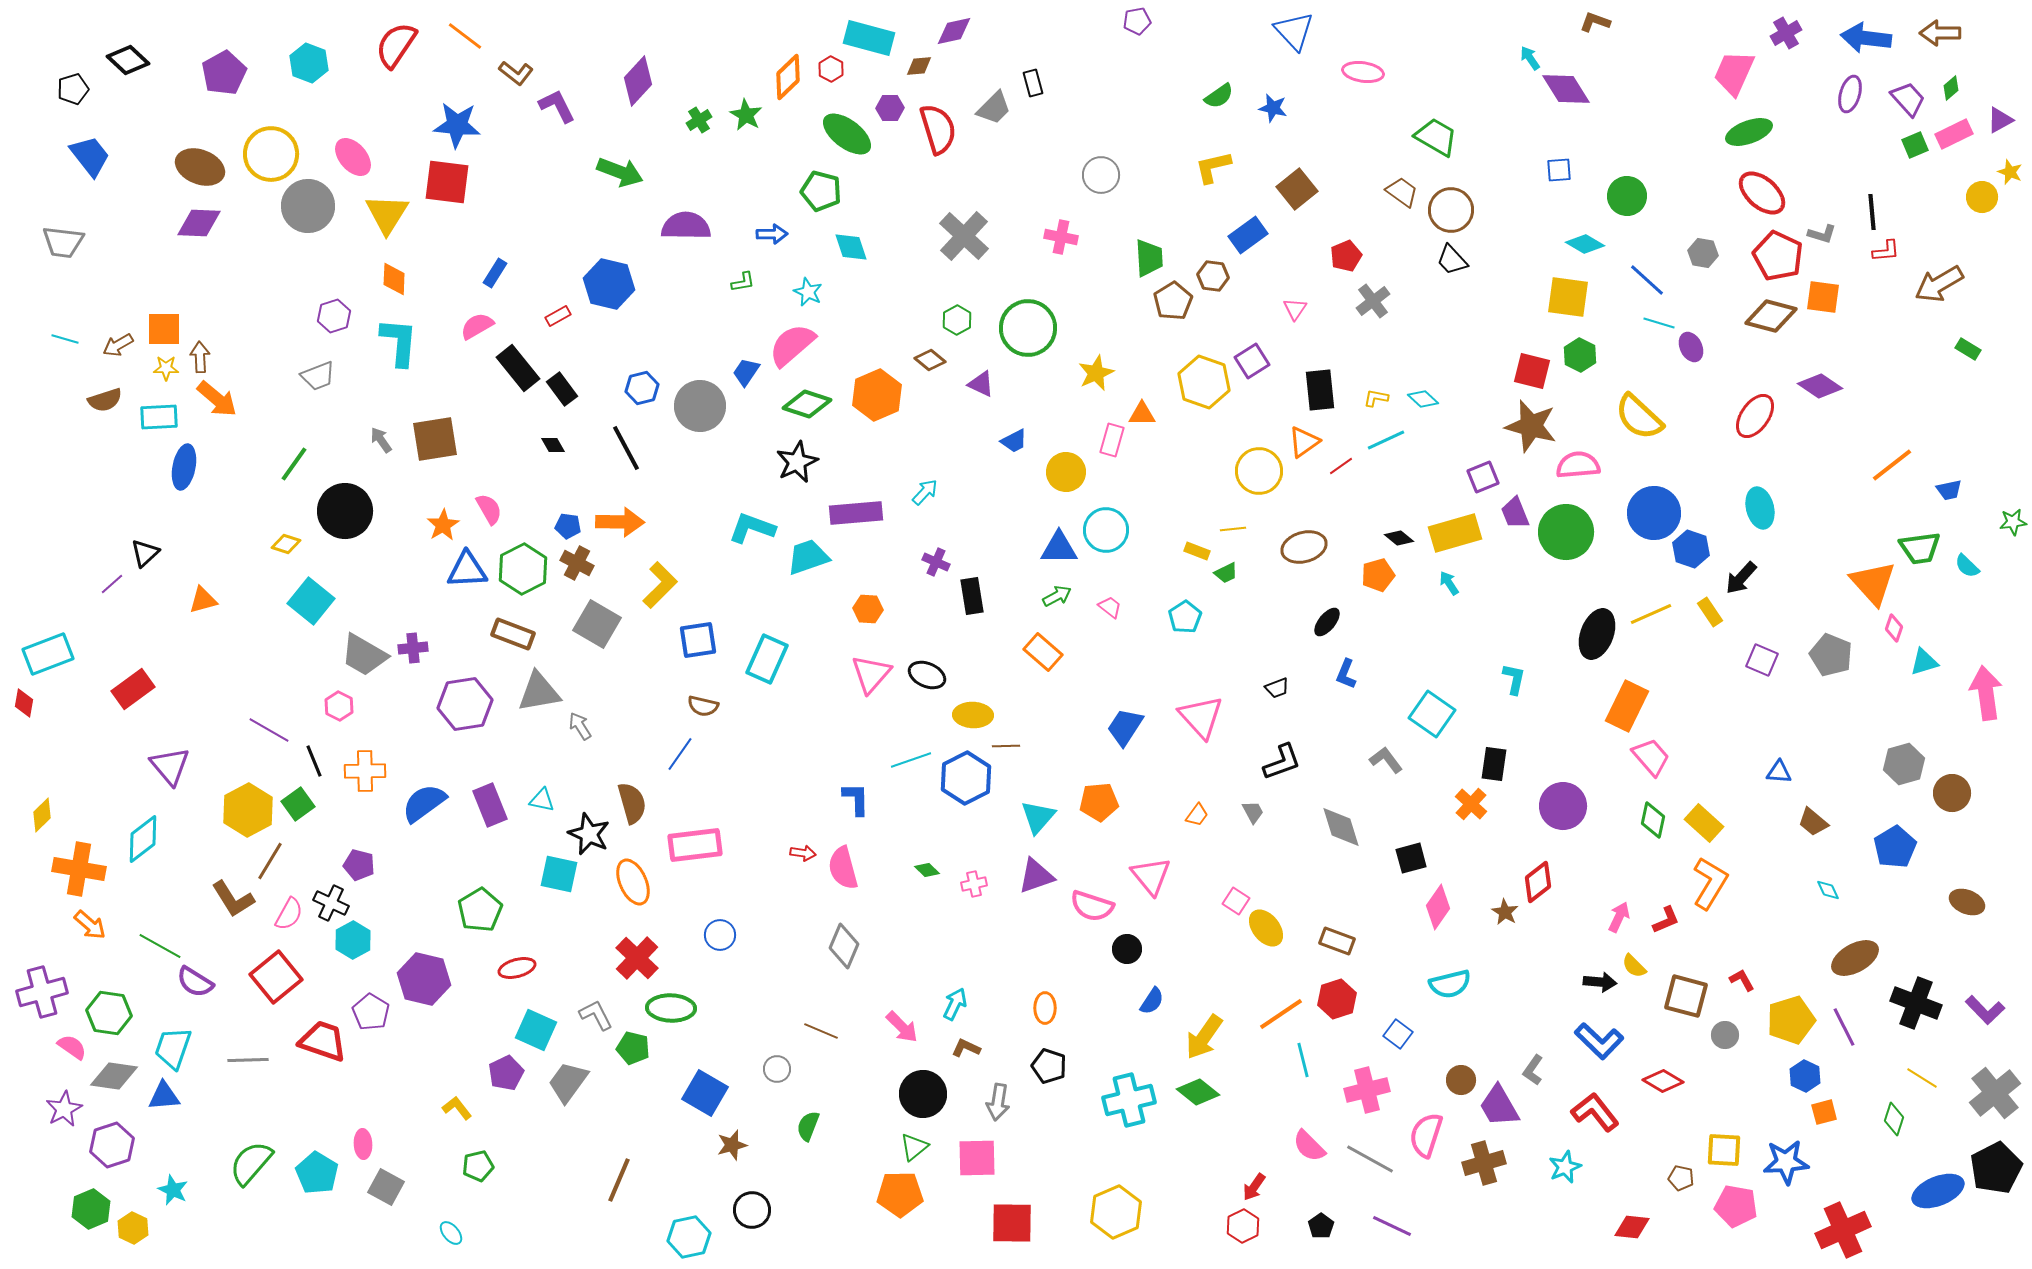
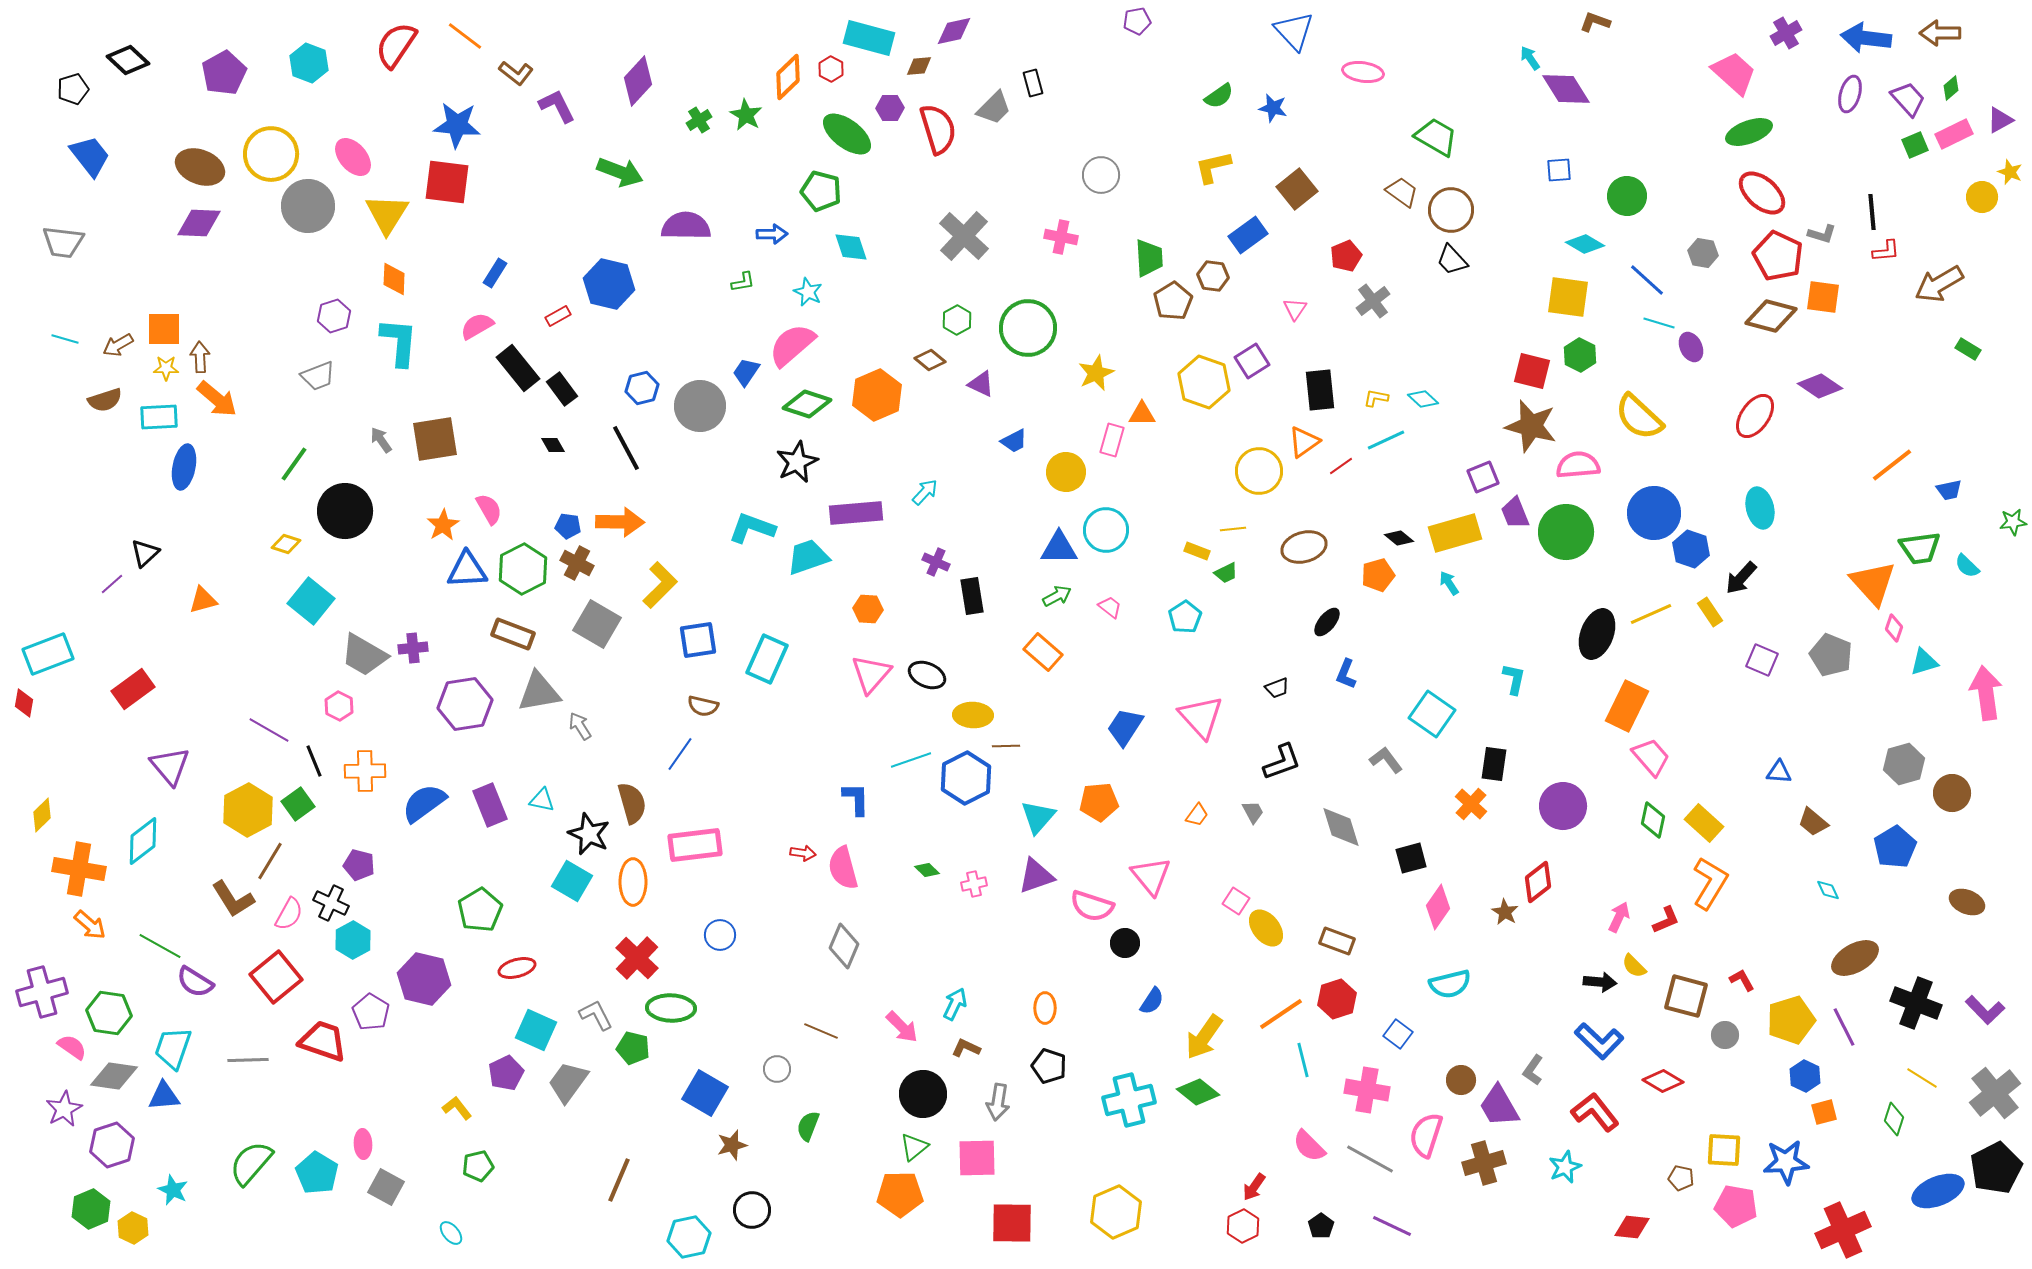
pink trapezoid at (1734, 73): rotated 108 degrees clockwise
cyan diamond at (143, 839): moved 2 px down
cyan square at (559, 874): moved 13 px right, 7 px down; rotated 18 degrees clockwise
orange ellipse at (633, 882): rotated 24 degrees clockwise
black circle at (1127, 949): moved 2 px left, 6 px up
pink cross at (1367, 1090): rotated 24 degrees clockwise
